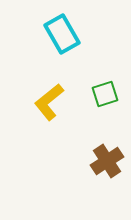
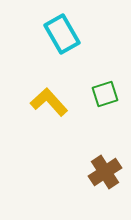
yellow L-shape: rotated 87 degrees clockwise
brown cross: moved 2 px left, 11 px down
